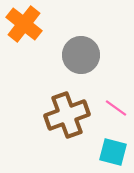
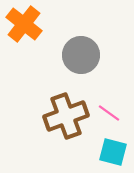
pink line: moved 7 px left, 5 px down
brown cross: moved 1 px left, 1 px down
